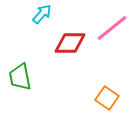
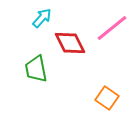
cyan arrow: moved 4 px down
red diamond: rotated 64 degrees clockwise
green trapezoid: moved 16 px right, 8 px up
